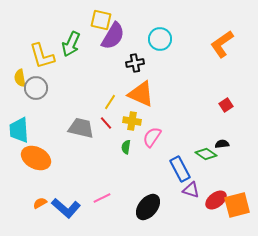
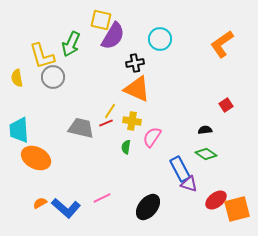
yellow semicircle: moved 3 px left
gray circle: moved 17 px right, 11 px up
orange triangle: moved 4 px left, 5 px up
yellow line: moved 9 px down
red line: rotated 72 degrees counterclockwise
black semicircle: moved 17 px left, 14 px up
purple triangle: moved 2 px left, 6 px up
orange square: moved 4 px down
